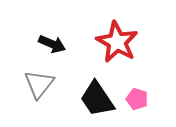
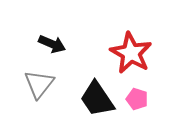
red star: moved 14 px right, 11 px down
